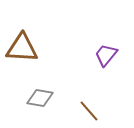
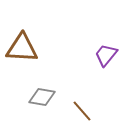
gray diamond: moved 2 px right, 1 px up
brown line: moved 7 px left
